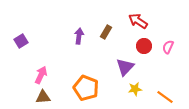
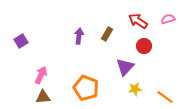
brown rectangle: moved 1 px right, 2 px down
pink semicircle: moved 28 px up; rotated 48 degrees clockwise
